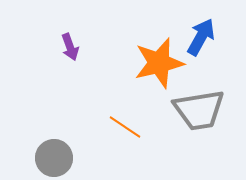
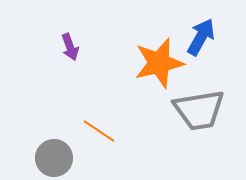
orange line: moved 26 px left, 4 px down
